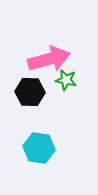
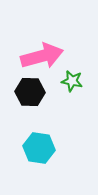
pink arrow: moved 7 px left, 3 px up
green star: moved 6 px right, 1 px down
